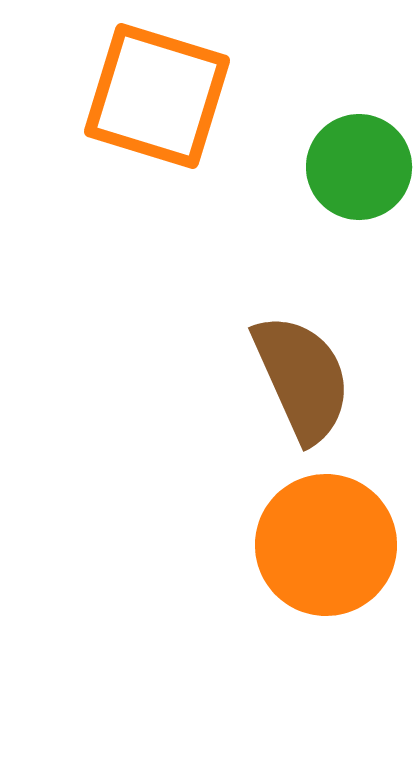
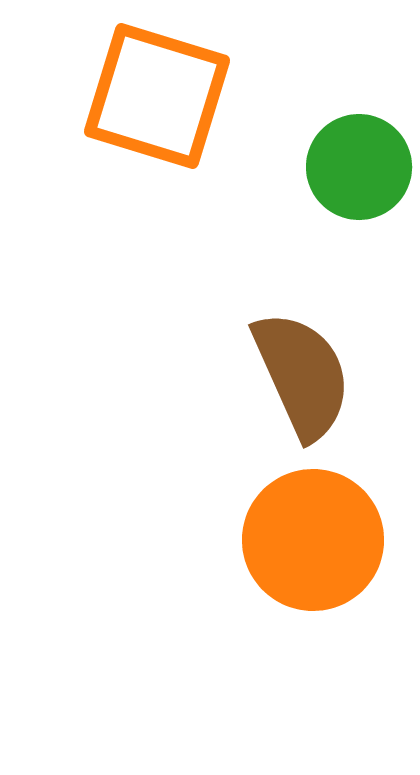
brown semicircle: moved 3 px up
orange circle: moved 13 px left, 5 px up
